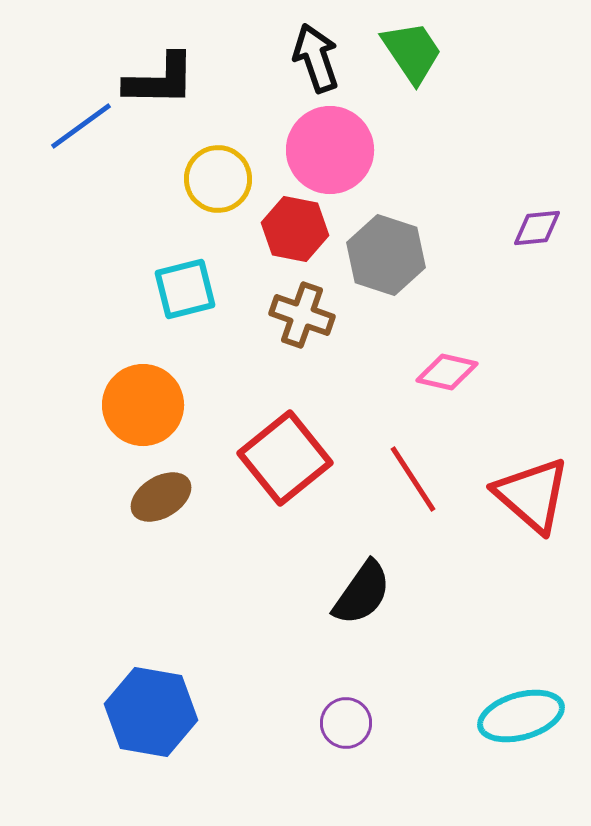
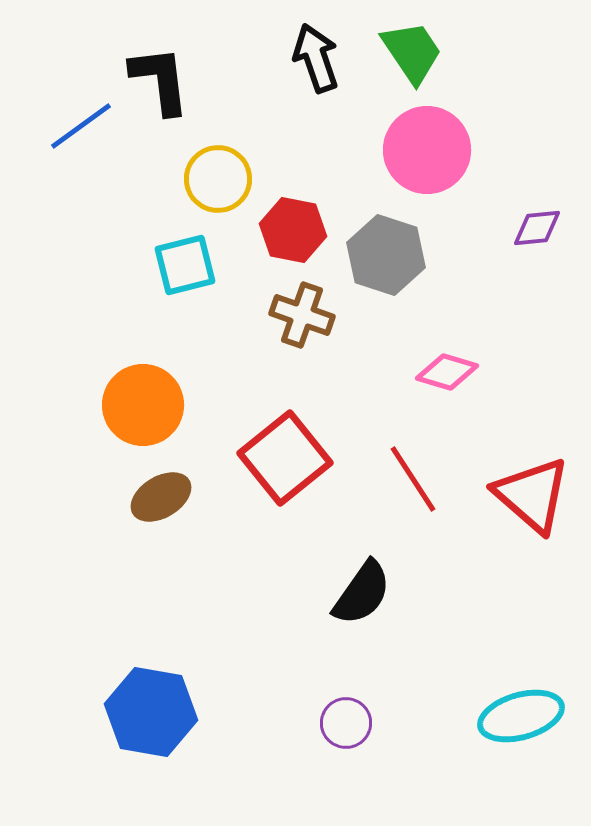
black L-shape: rotated 98 degrees counterclockwise
pink circle: moved 97 px right
red hexagon: moved 2 px left, 1 px down
cyan square: moved 24 px up
pink diamond: rotated 4 degrees clockwise
